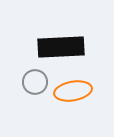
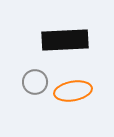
black rectangle: moved 4 px right, 7 px up
